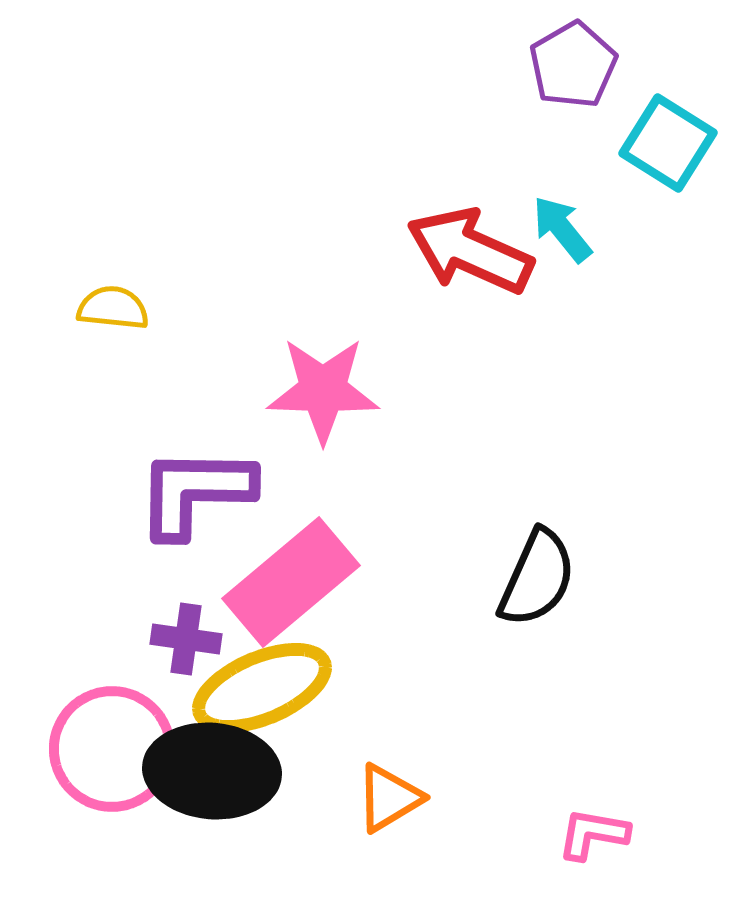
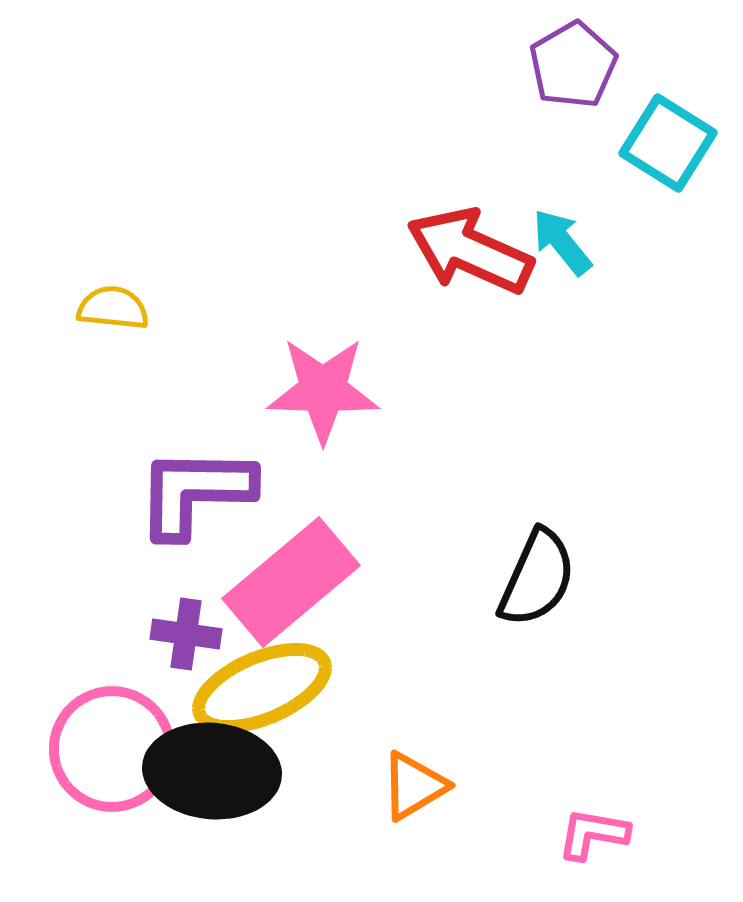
cyan arrow: moved 13 px down
purple cross: moved 5 px up
orange triangle: moved 25 px right, 12 px up
